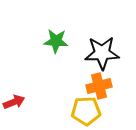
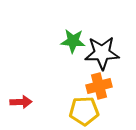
green star: moved 17 px right
red arrow: moved 7 px right; rotated 20 degrees clockwise
yellow pentagon: moved 2 px left
